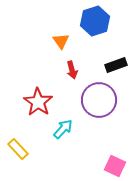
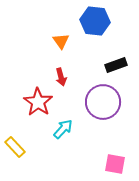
blue hexagon: rotated 24 degrees clockwise
red arrow: moved 11 px left, 7 px down
purple circle: moved 4 px right, 2 px down
yellow rectangle: moved 3 px left, 2 px up
pink square: moved 2 px up; rotated 15 degrees counterclockwise
